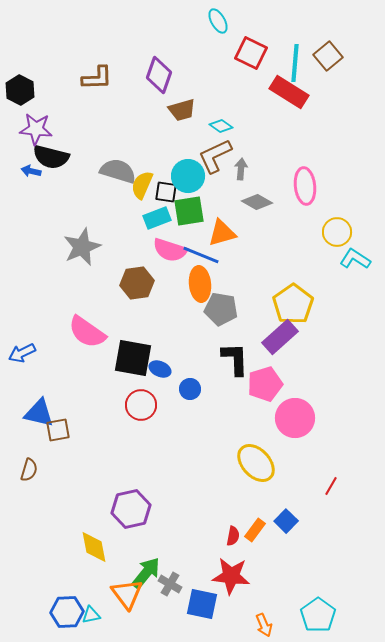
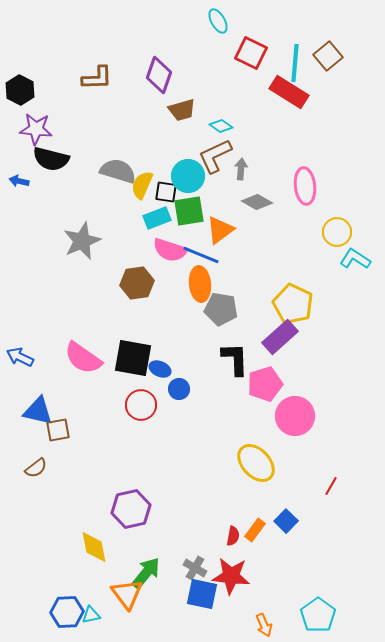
black semicircle at (51, 157): moved 2 px down
blue arrow at (31, 171): moved 12 px left, 10 px down
orange triangle at (222, 233): moved 2 px left, 3 px up; rotated 20 degrees counterclockwise
gray star at (82, 247): moved 6 px up
yellow pentagon at (293, 304): rotated 12 degrees counterclockwise
pink semicircle at (87, 332): moved 4 px left, 26 px down
blue arrow at (22, 353): moved 2 px left, 4 px down; rotated 52 degrees clockwise
blue circle at (190, 389): moved 11 px left
blue triangle at (39, 413): moved 1 px left, 2 px up
pink circle at (295, 418): moved 2 px up
brown semicircle at (29, 470): moved 7 px right, 2 px up; rotated 35 degrees clockwise
gray cross at (170, 584): moved 25 px right, 16 px up
blue square at (202, 604): moved 10 px up
